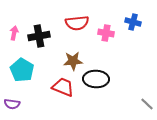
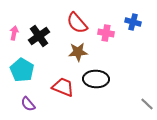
red semicircle: rotated 55 degrees clockwise
black cross: rotated 25 degrees counterclockwise
brown star: moved 5 px right, 9 px up
purple semicircle: moved 16 px right; rotated 42 degrees clockwise
